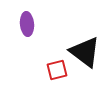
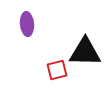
black triangle: rotated 36 degrees counterclockwise
